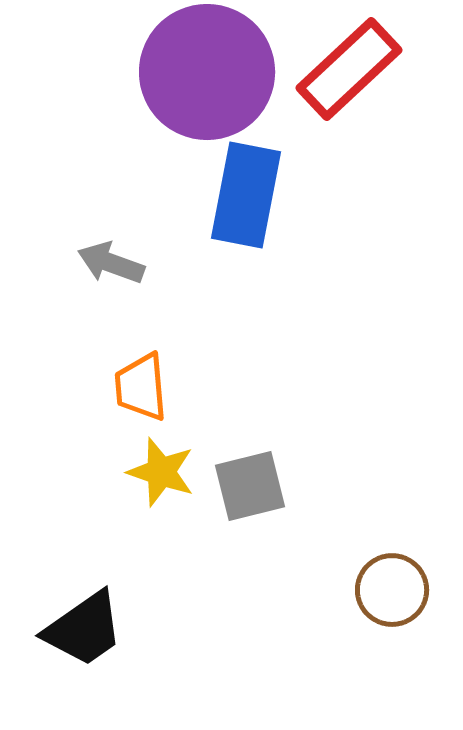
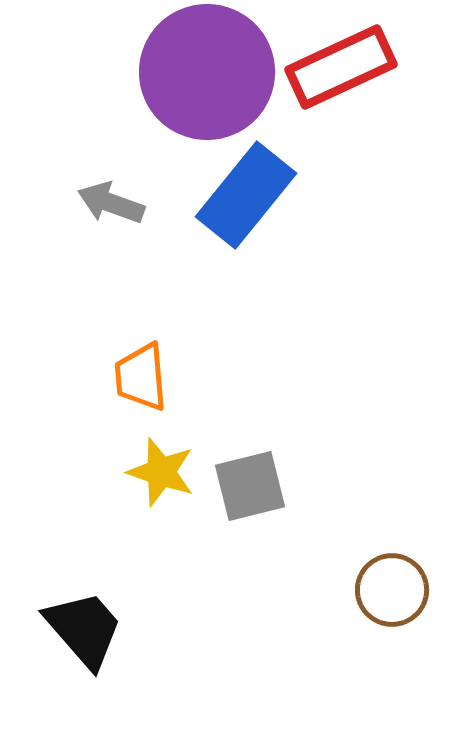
red rectangle: moved 8 px left, 2 px up; rotated 18 degrees clockwise
blue rectangle: rotated 28 degrees clockwise
gray arrow: moved 60 px up
orange trapezoid: moved 10 px up
black trapezoid: rotated 96 degrees counterclockwise
